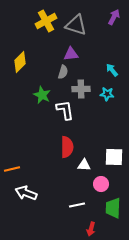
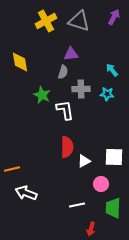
gray triangle: moved 3 px right, 4 px up
yellow diamond: rotated 55 degrees counterclockwise
white triangle: moved 4 px up; rotated 32 degrees counterclockwise
